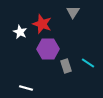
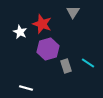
purple hexagon: rotated 15 degrees counterclockwise
